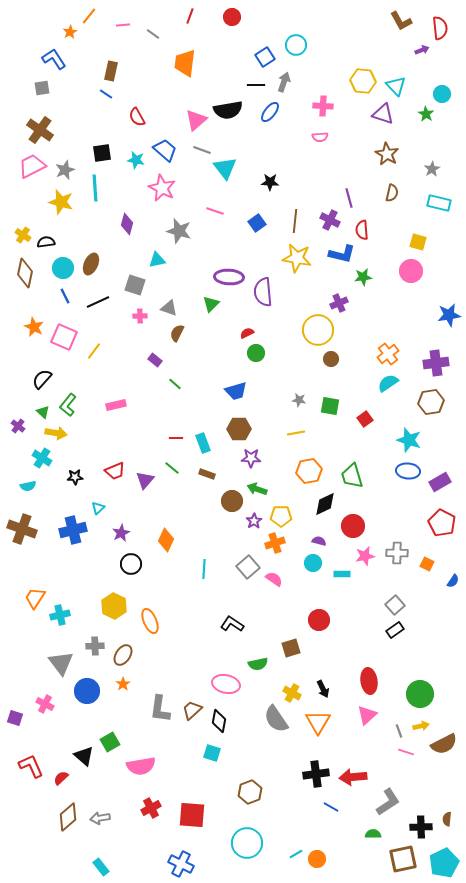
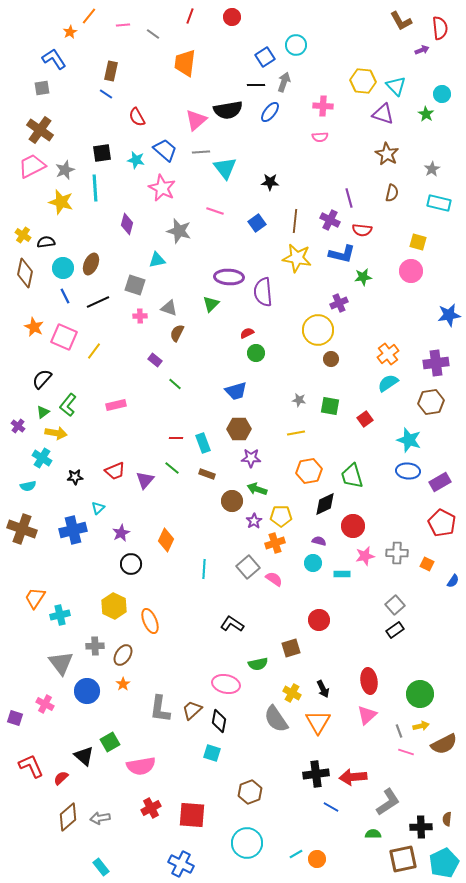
gray line at (202, 150): moved 1 px left, 2 px down; rotated 24 degrees counterclockwise
red semicircle at (362, 230): rotated 78 degrees counterclockwise
green triangle at (43, 412): rotated 40 degrees clockwise
